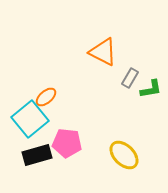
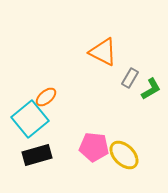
green L-shape: rotated 20 degrees counterclockwise
pink pentagon: moved 27 px right, 4 px down
